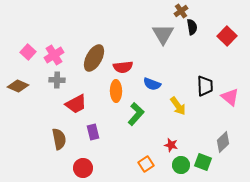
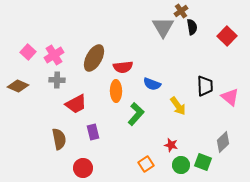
gray triangle: moved 7 px up
